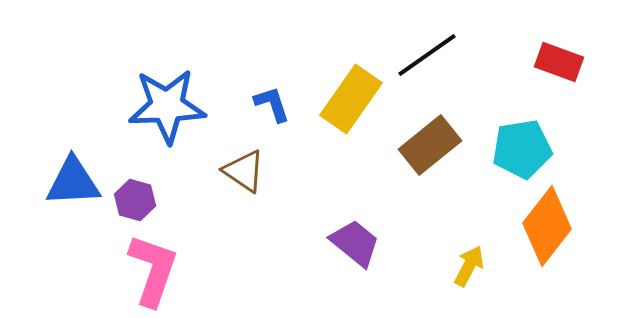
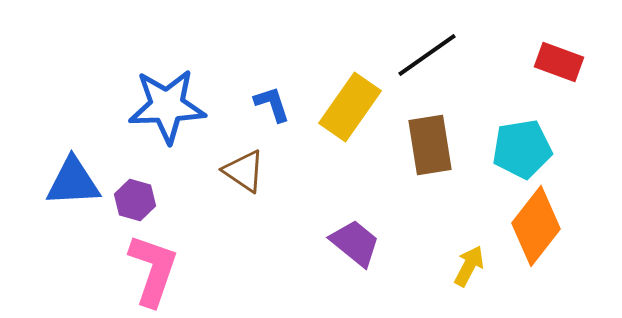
yellow rectangle: moved 1 px left, 8 px down
brown rectangle: rotated 60 degrees counterclockwise
orange diamond: moved 11 px left
